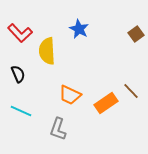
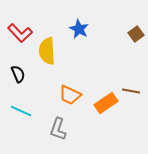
brown line: rotated 36 degrees counterclockwise
